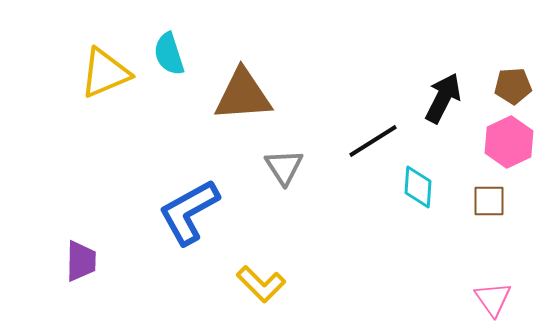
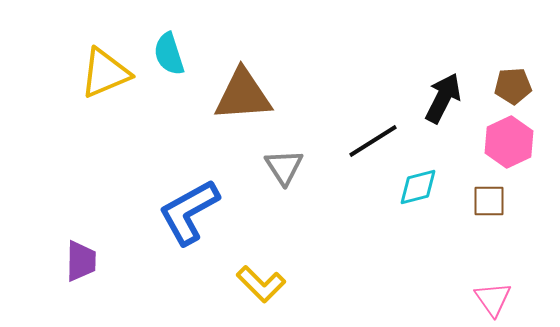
cyan diamond: rotated 72 degrees clockwise
